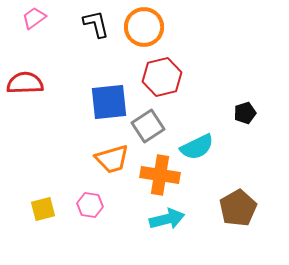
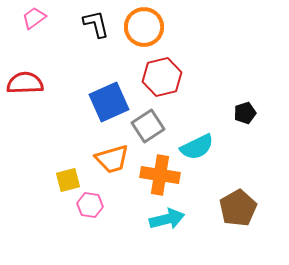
blue square: rotated 18 degrees counterclockwise
yellow square: moved 25 px right, 29 px up
